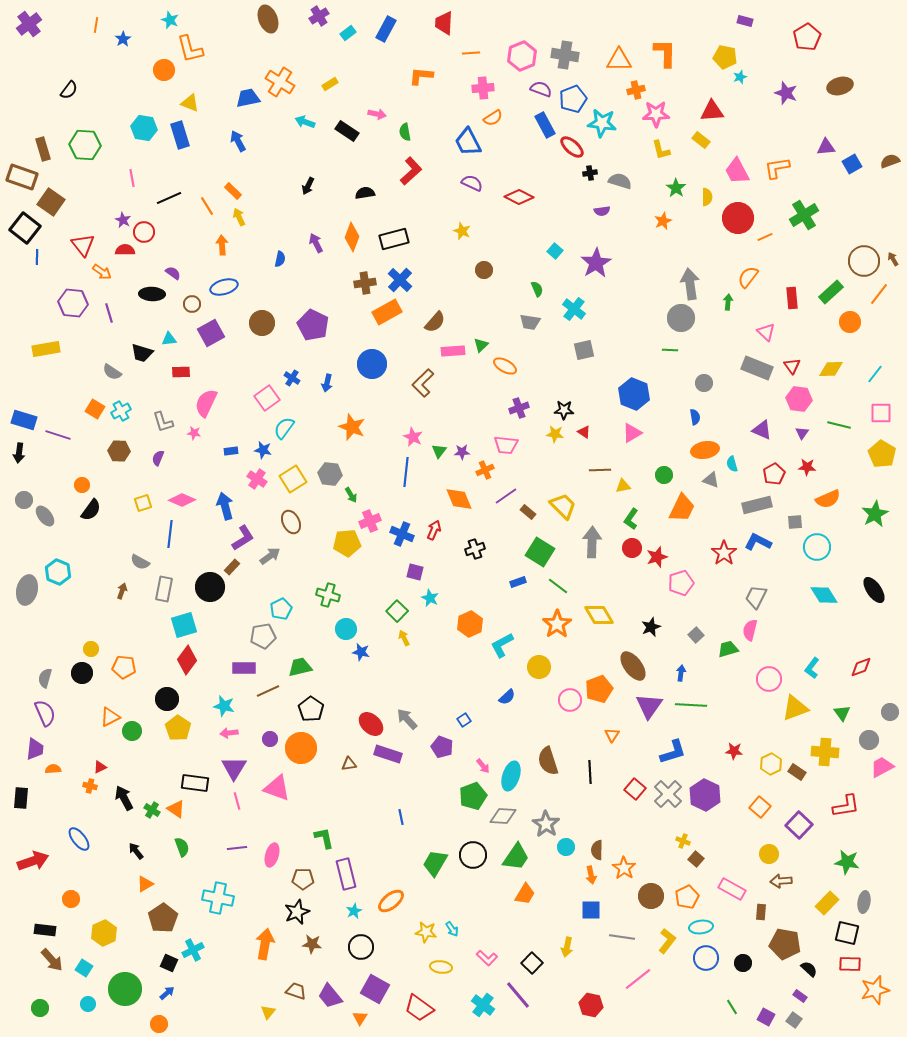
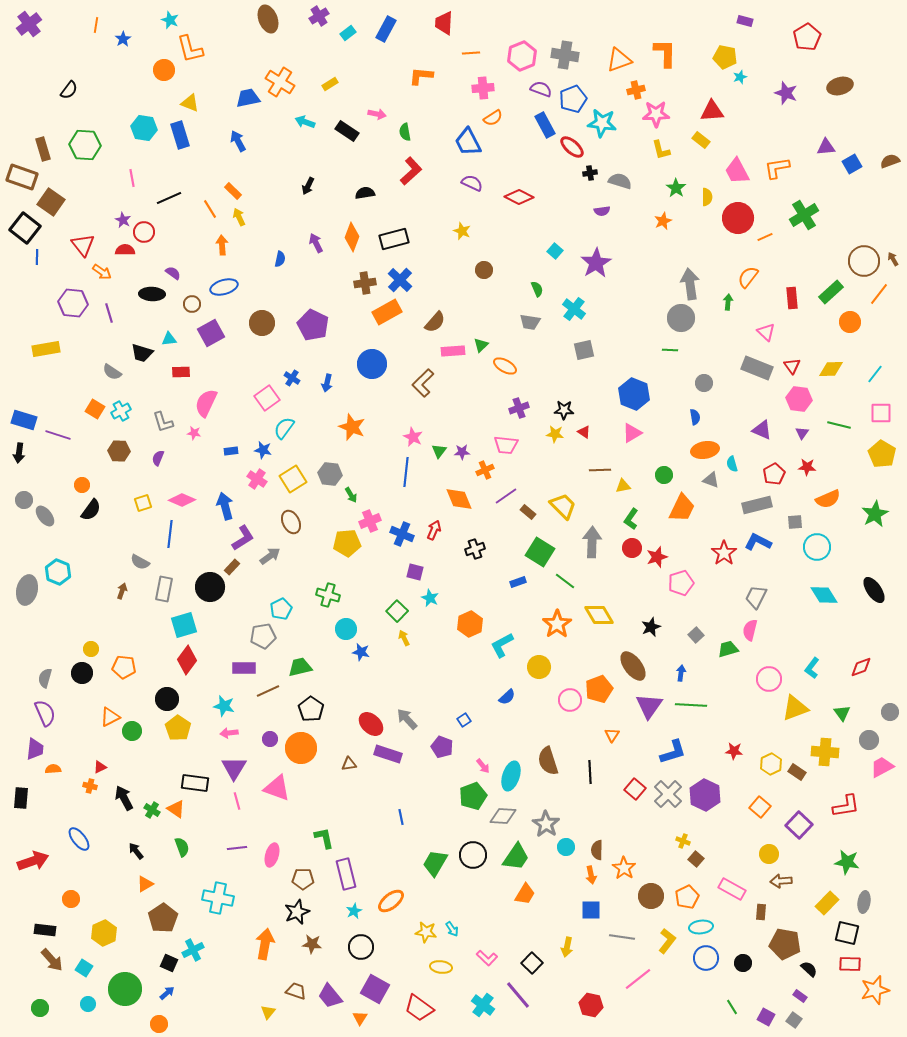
orange triangle at (619, 60): rotated 20 degrees counterclockwise
orange line at (207, 206): moved 3 px right, 3 px down
green line at (558, 586): moved 7 px right, 5 px up
